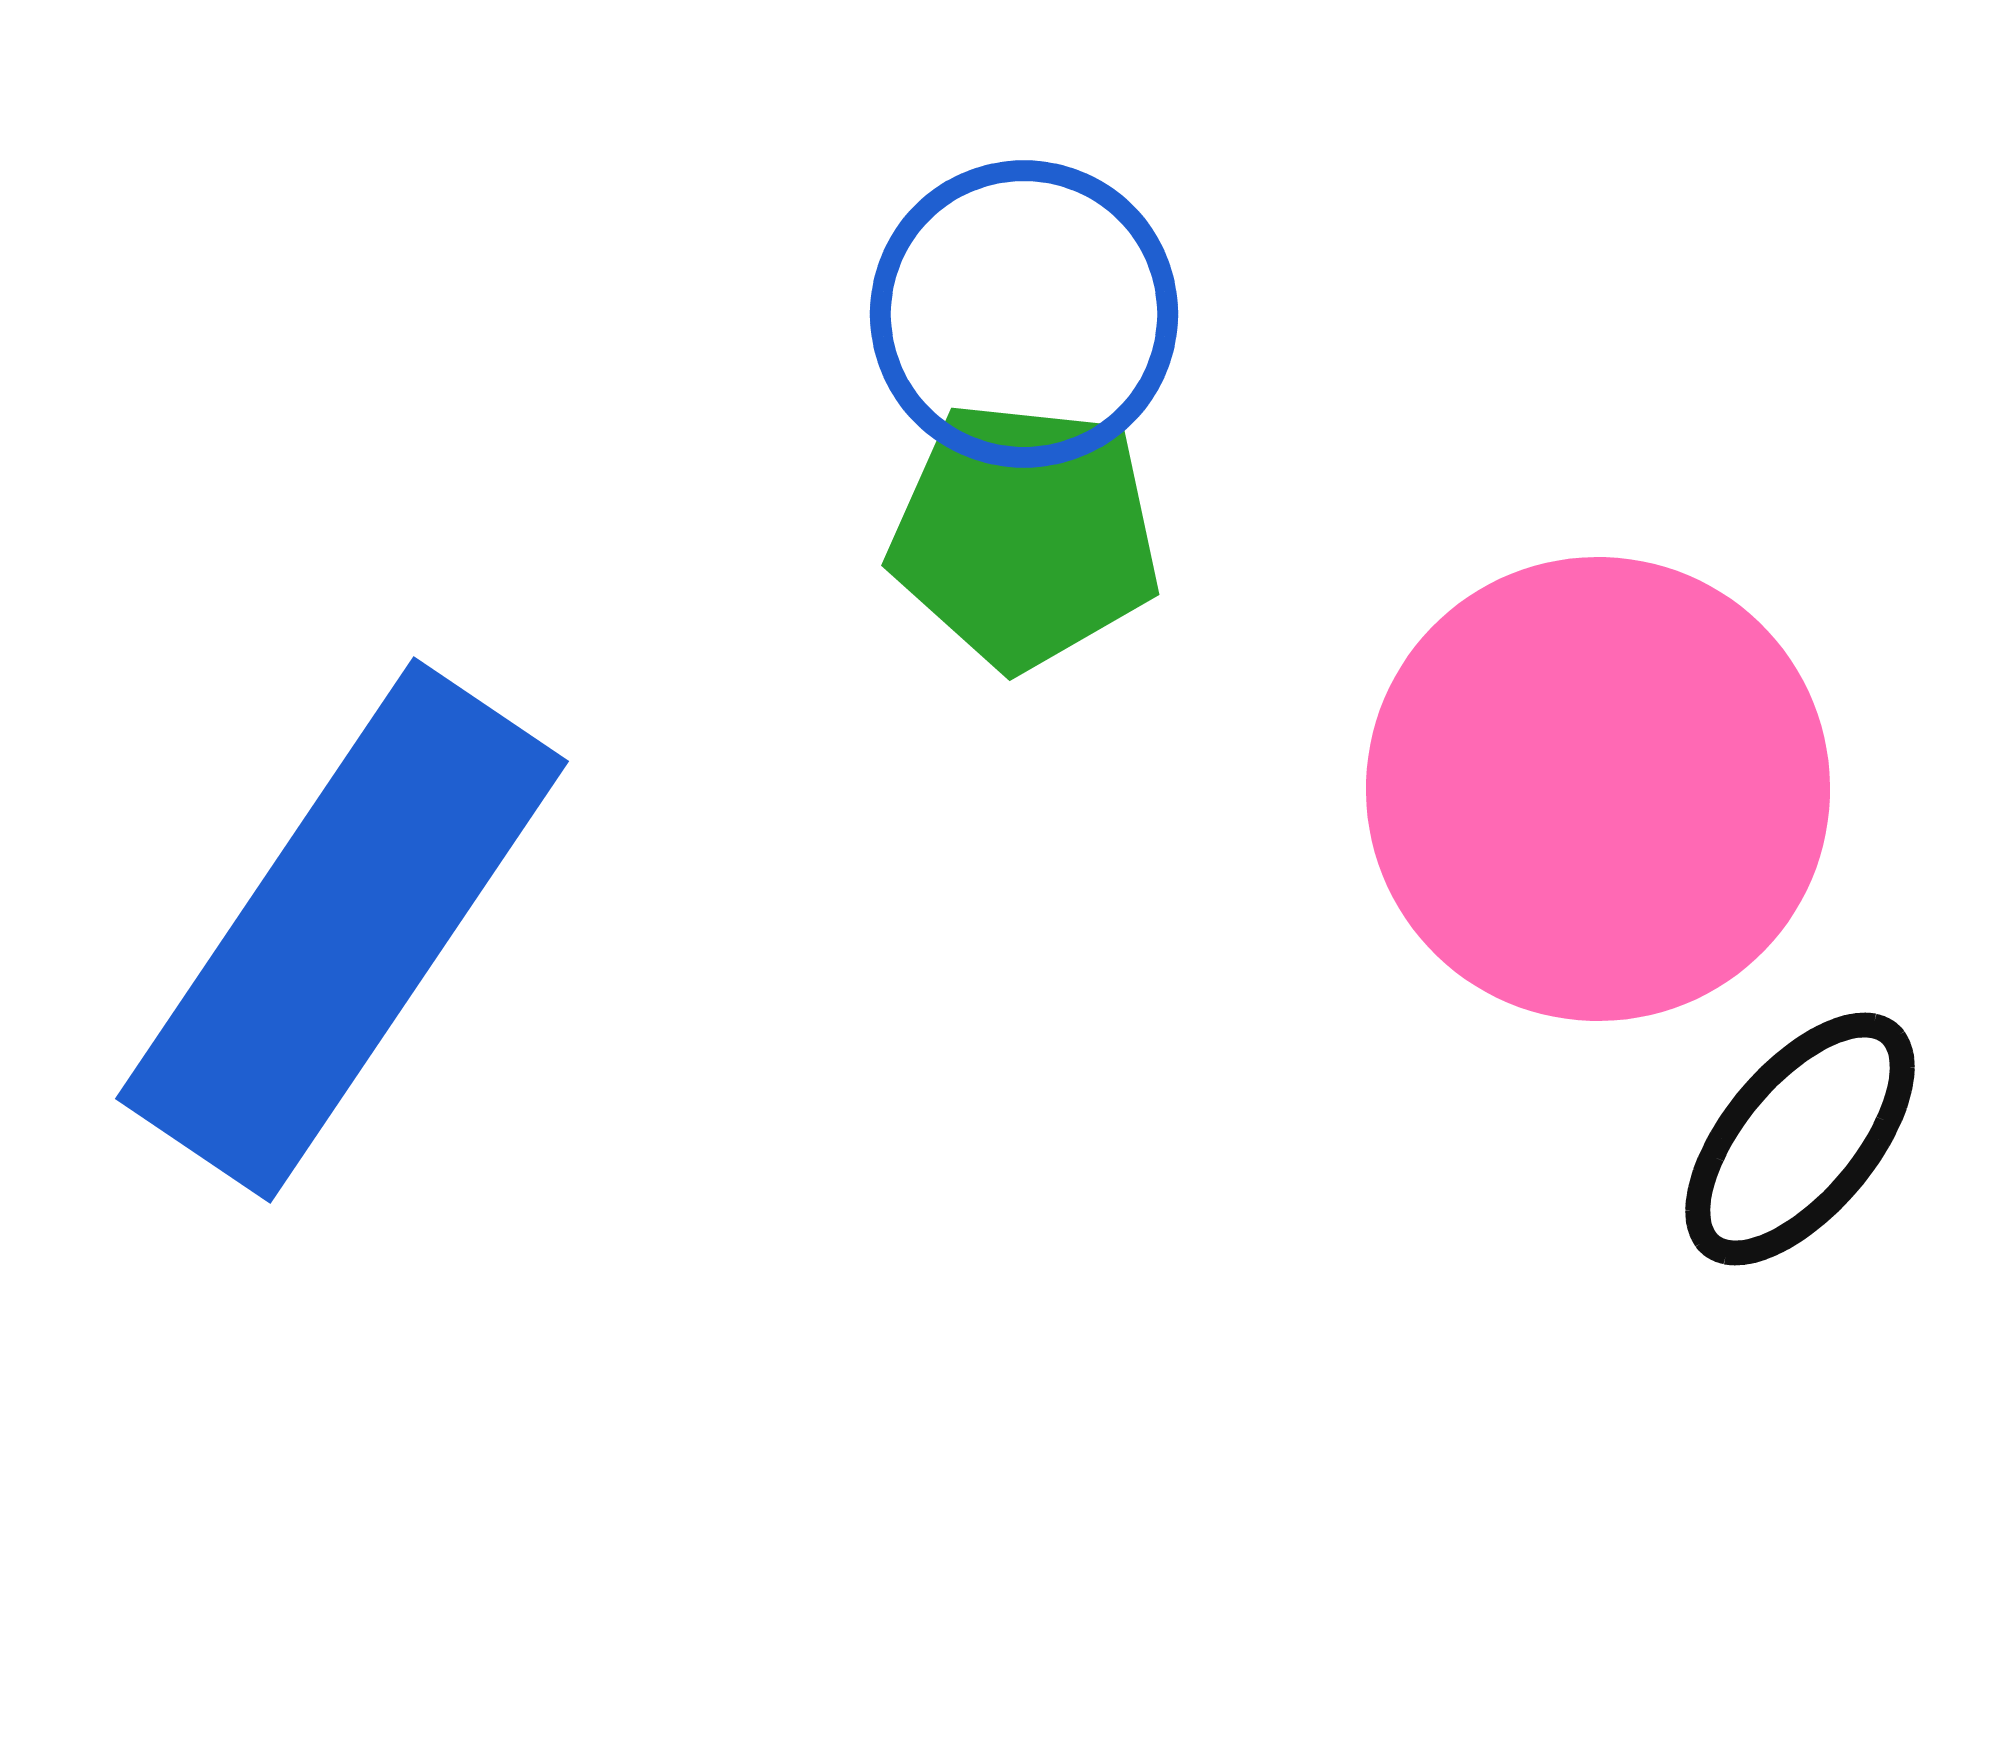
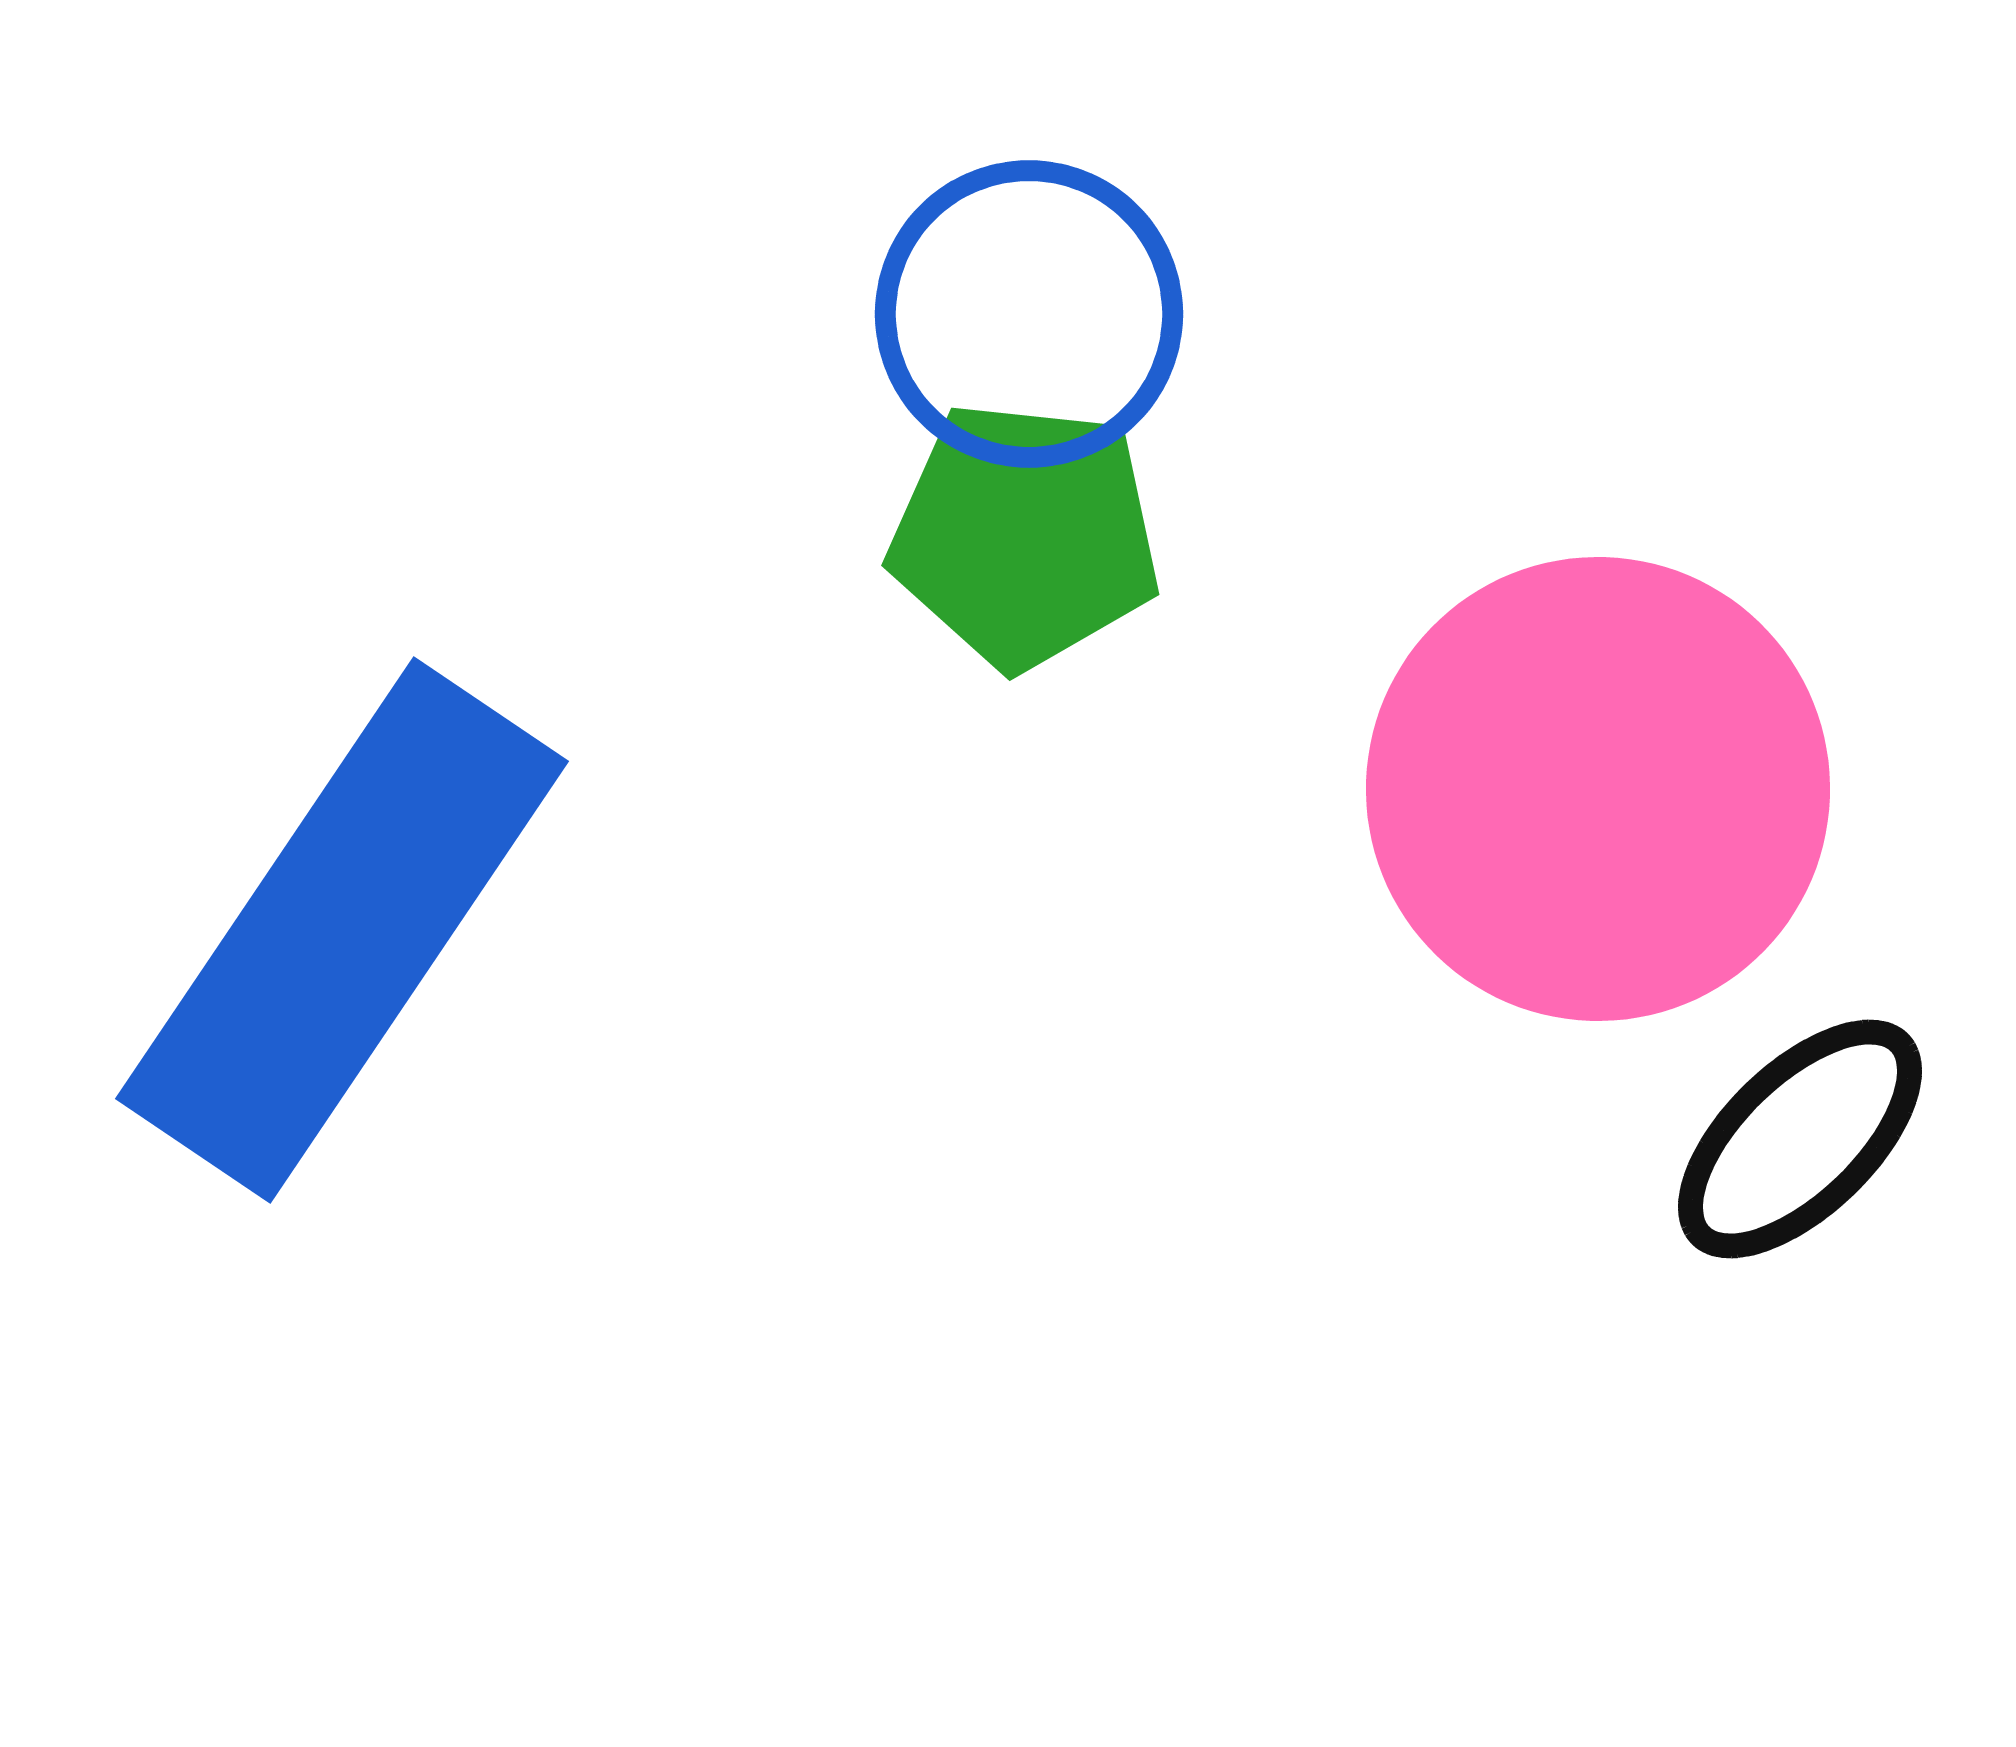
blue circle: moved 5 px right
black ellipse: rotated 6 degrees clockwise
